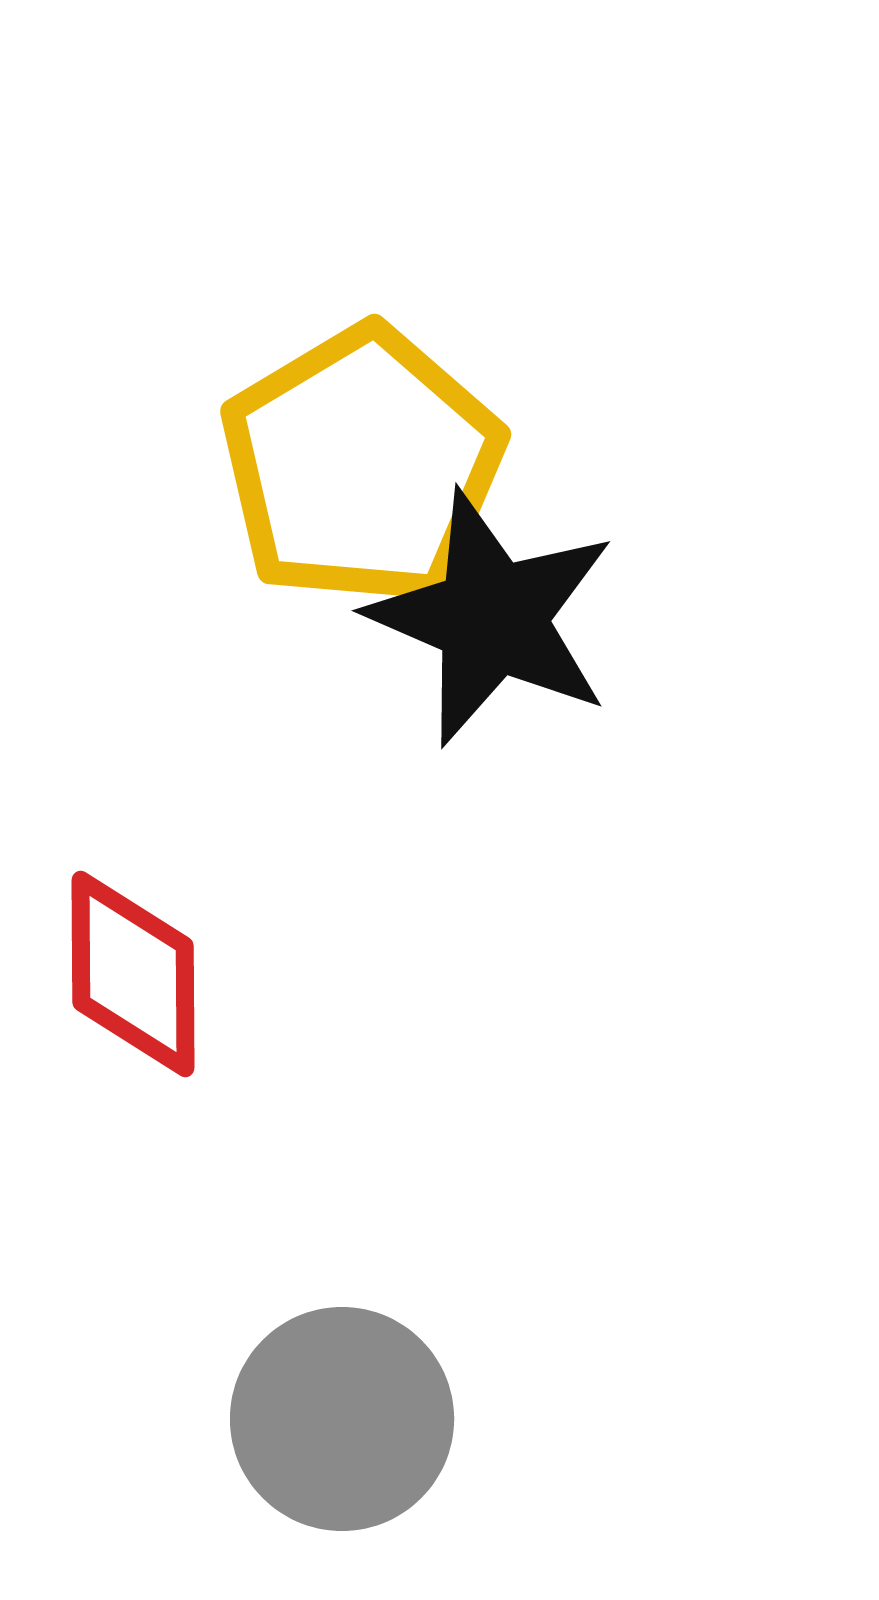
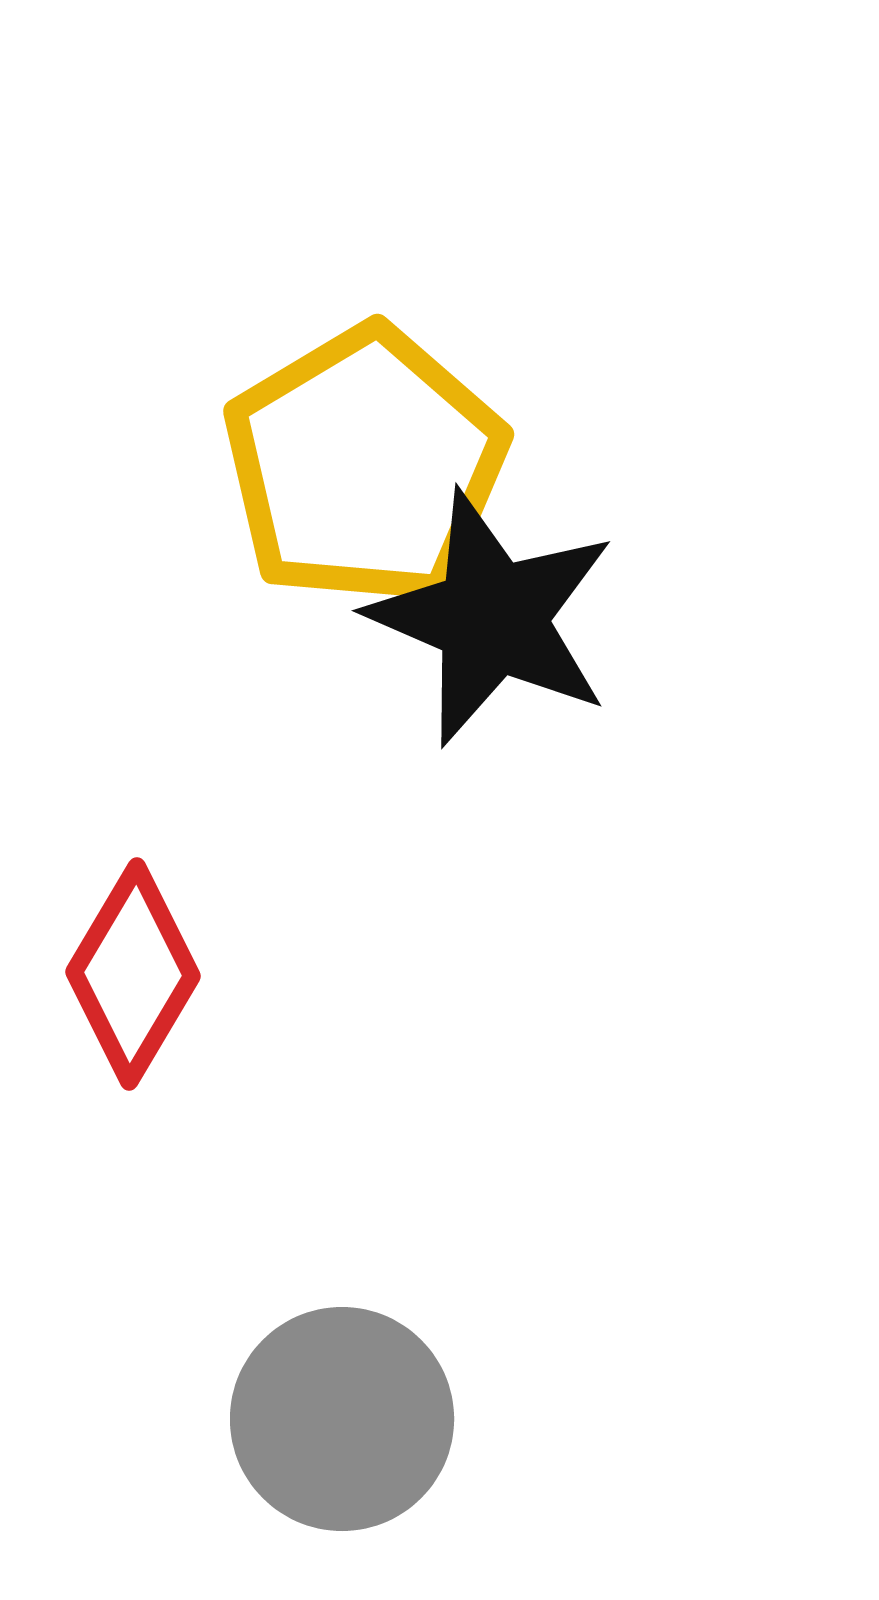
yellow pentagon: moved 3 px right
red diamond: rotated 31 degrees clockwise
